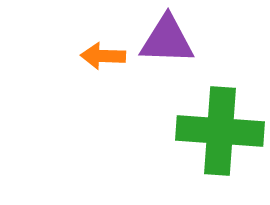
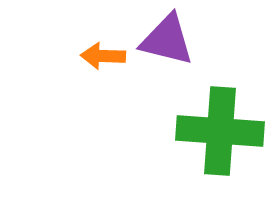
purple triangle: rotated 12 degrees clockwise
